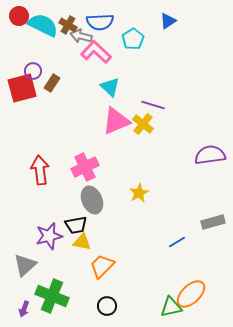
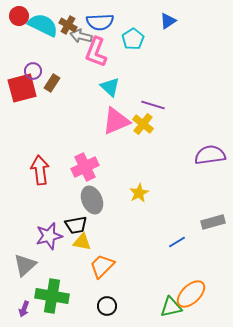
pink L-shape: rotated 112 degrees counterclockwise
green cross: rotated 12 degrees counterclockwise
